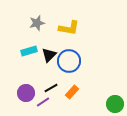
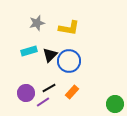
black triangle: moved 1 px right
black line: moved 2 px left
